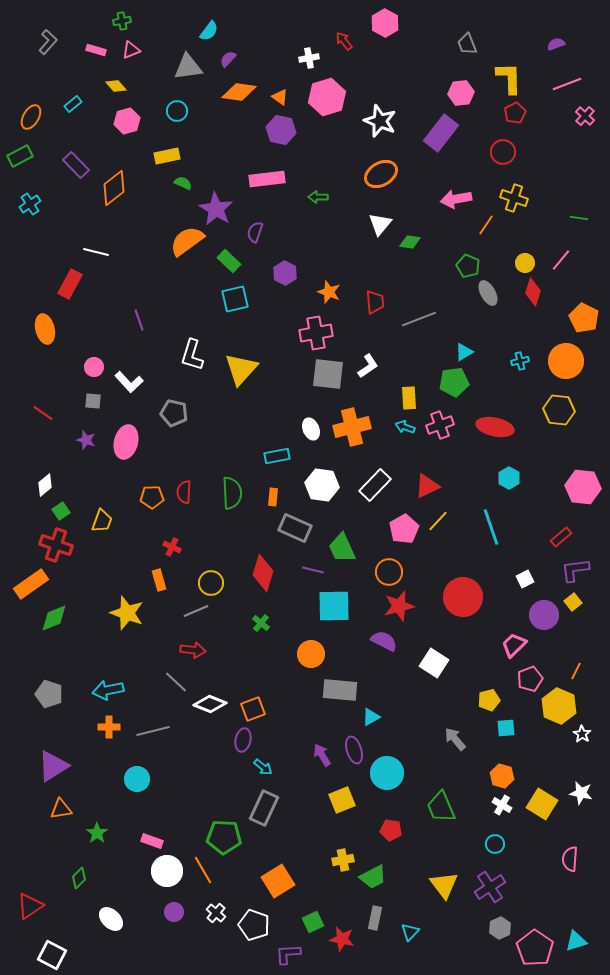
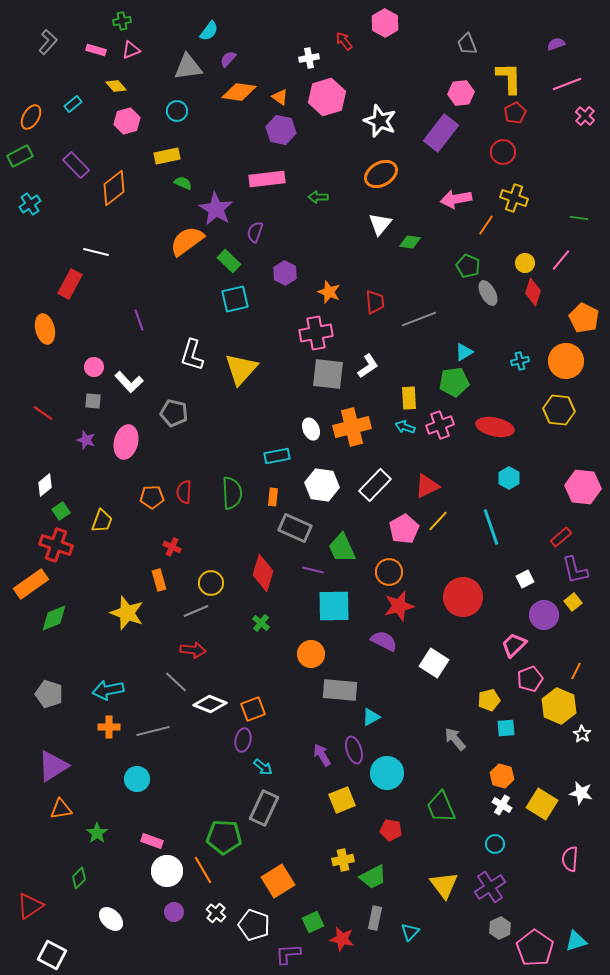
purple L-shape at (575, 570): rotated 96 degrees counterclockwise
